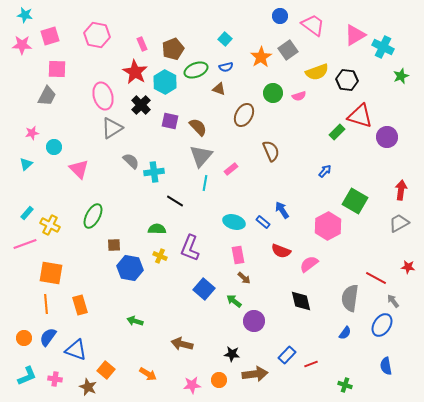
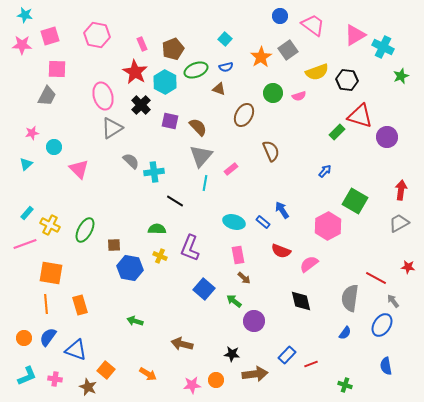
green ellipse at (93, 216): moved 8 px left, 14 px down
orange circle at (219, 380): moved 3 px left
